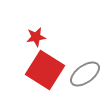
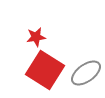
gray ellipse: moved 1 px right, 1 px up
